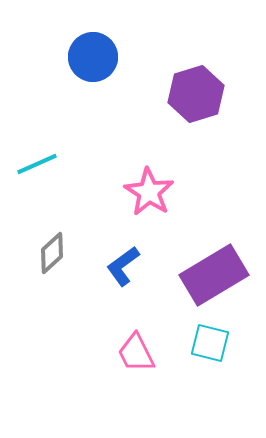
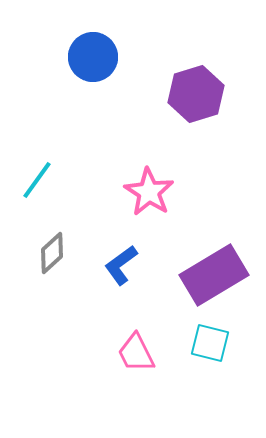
cyan line: moved 16 px down; rotated 30 degrees counterclockwise
blue L-shape: moved 2 px left, 1 px up
